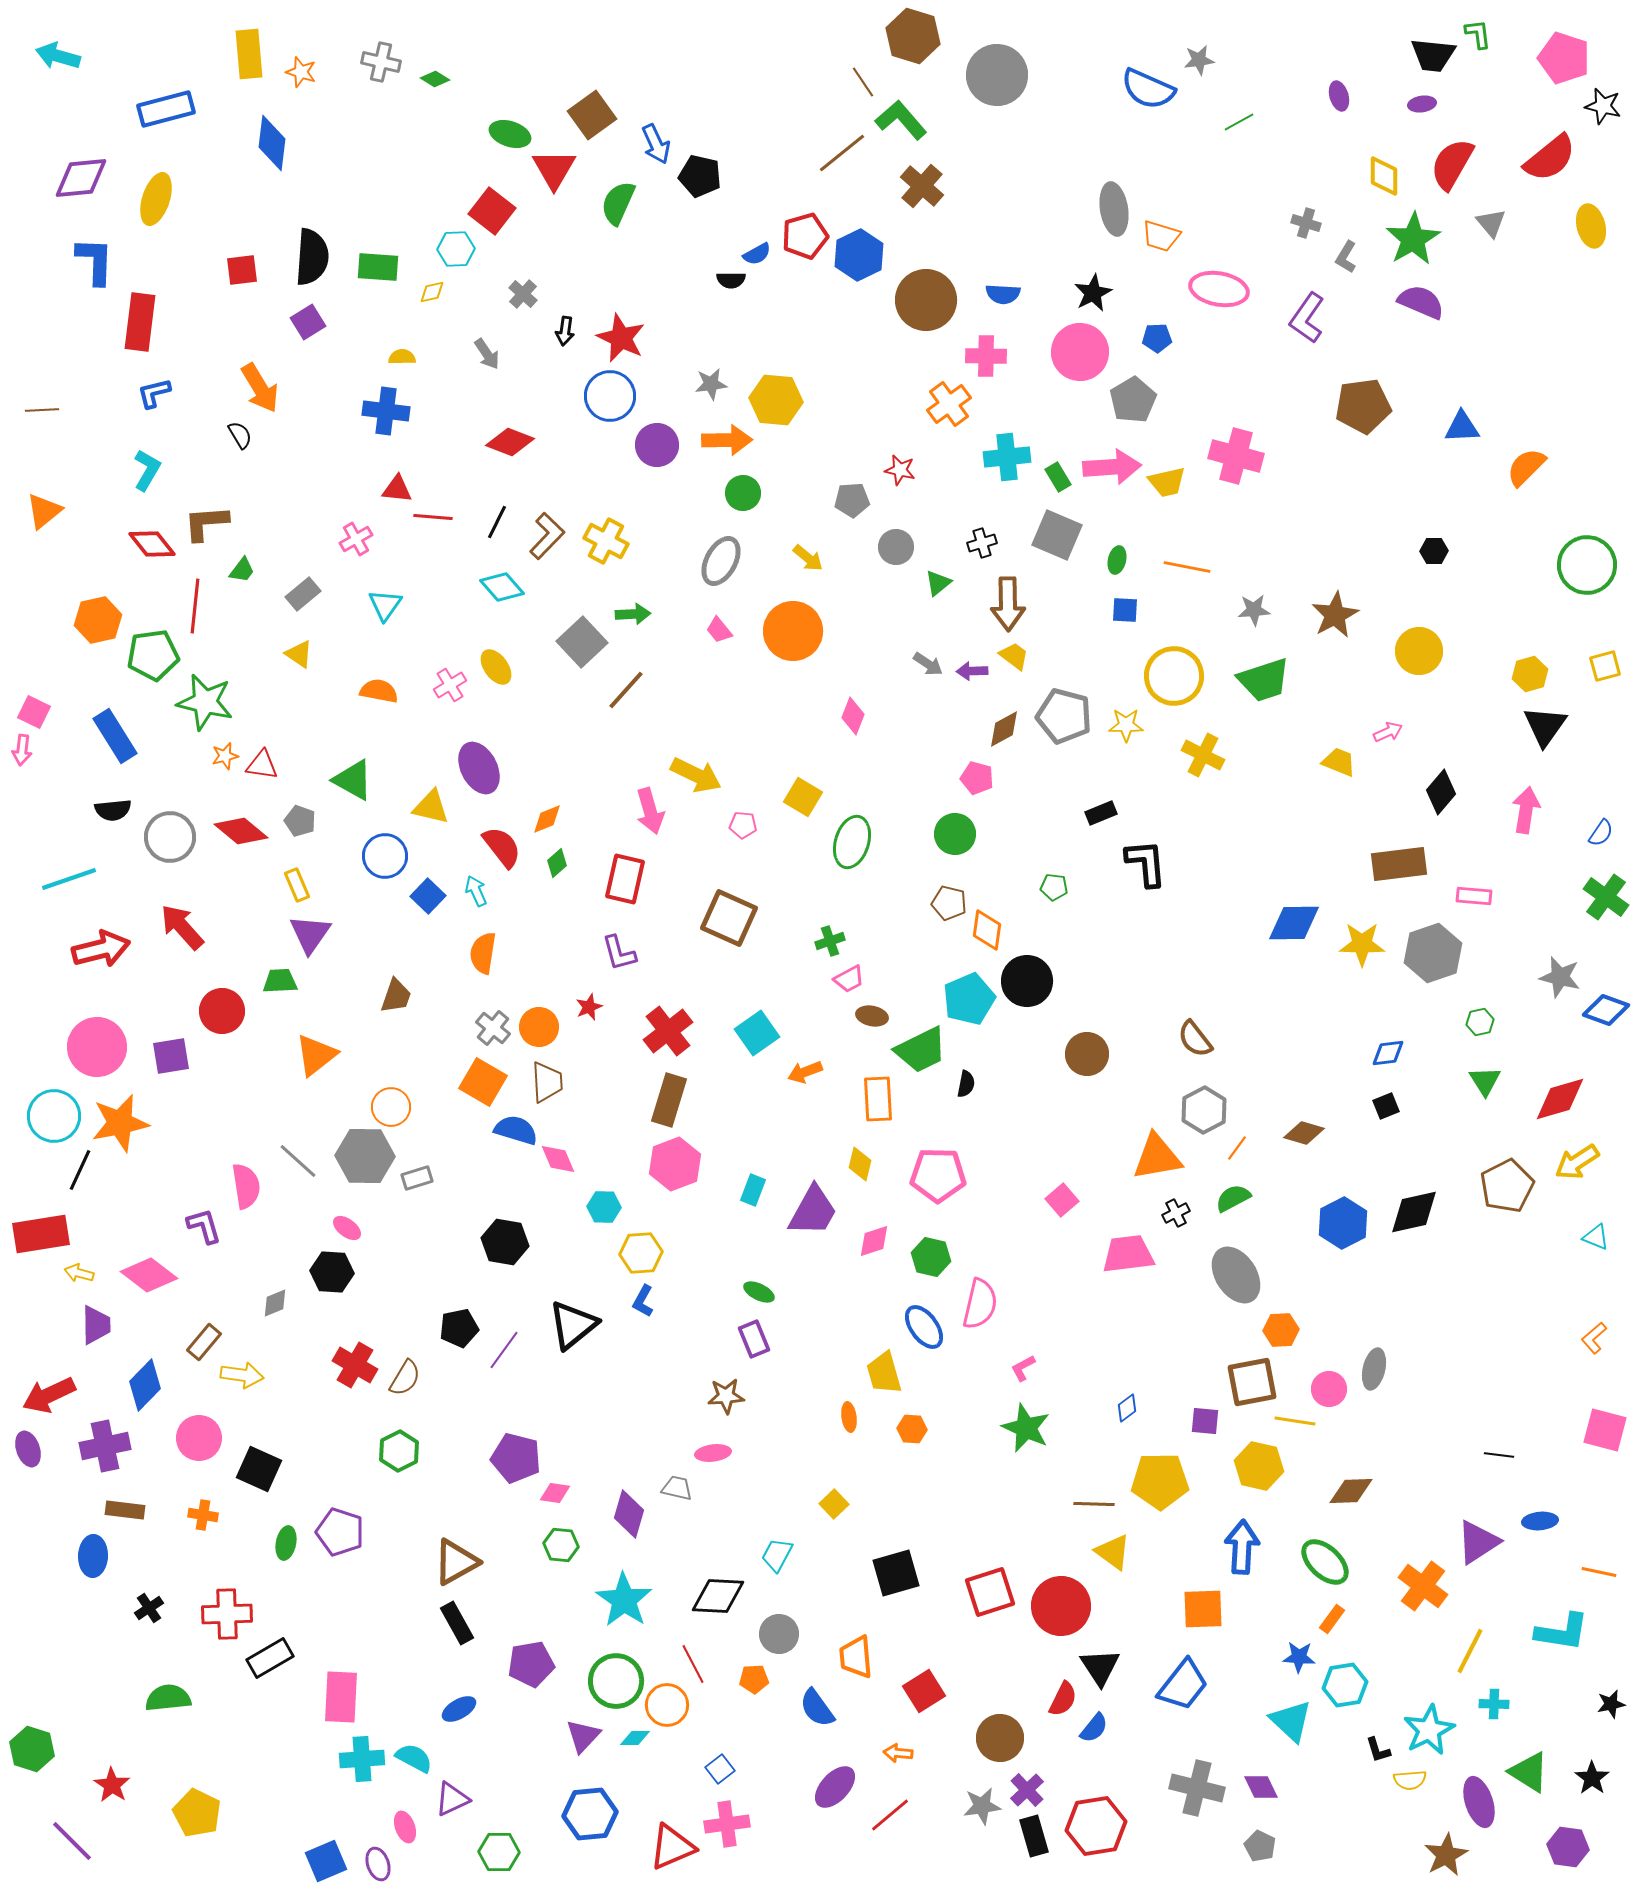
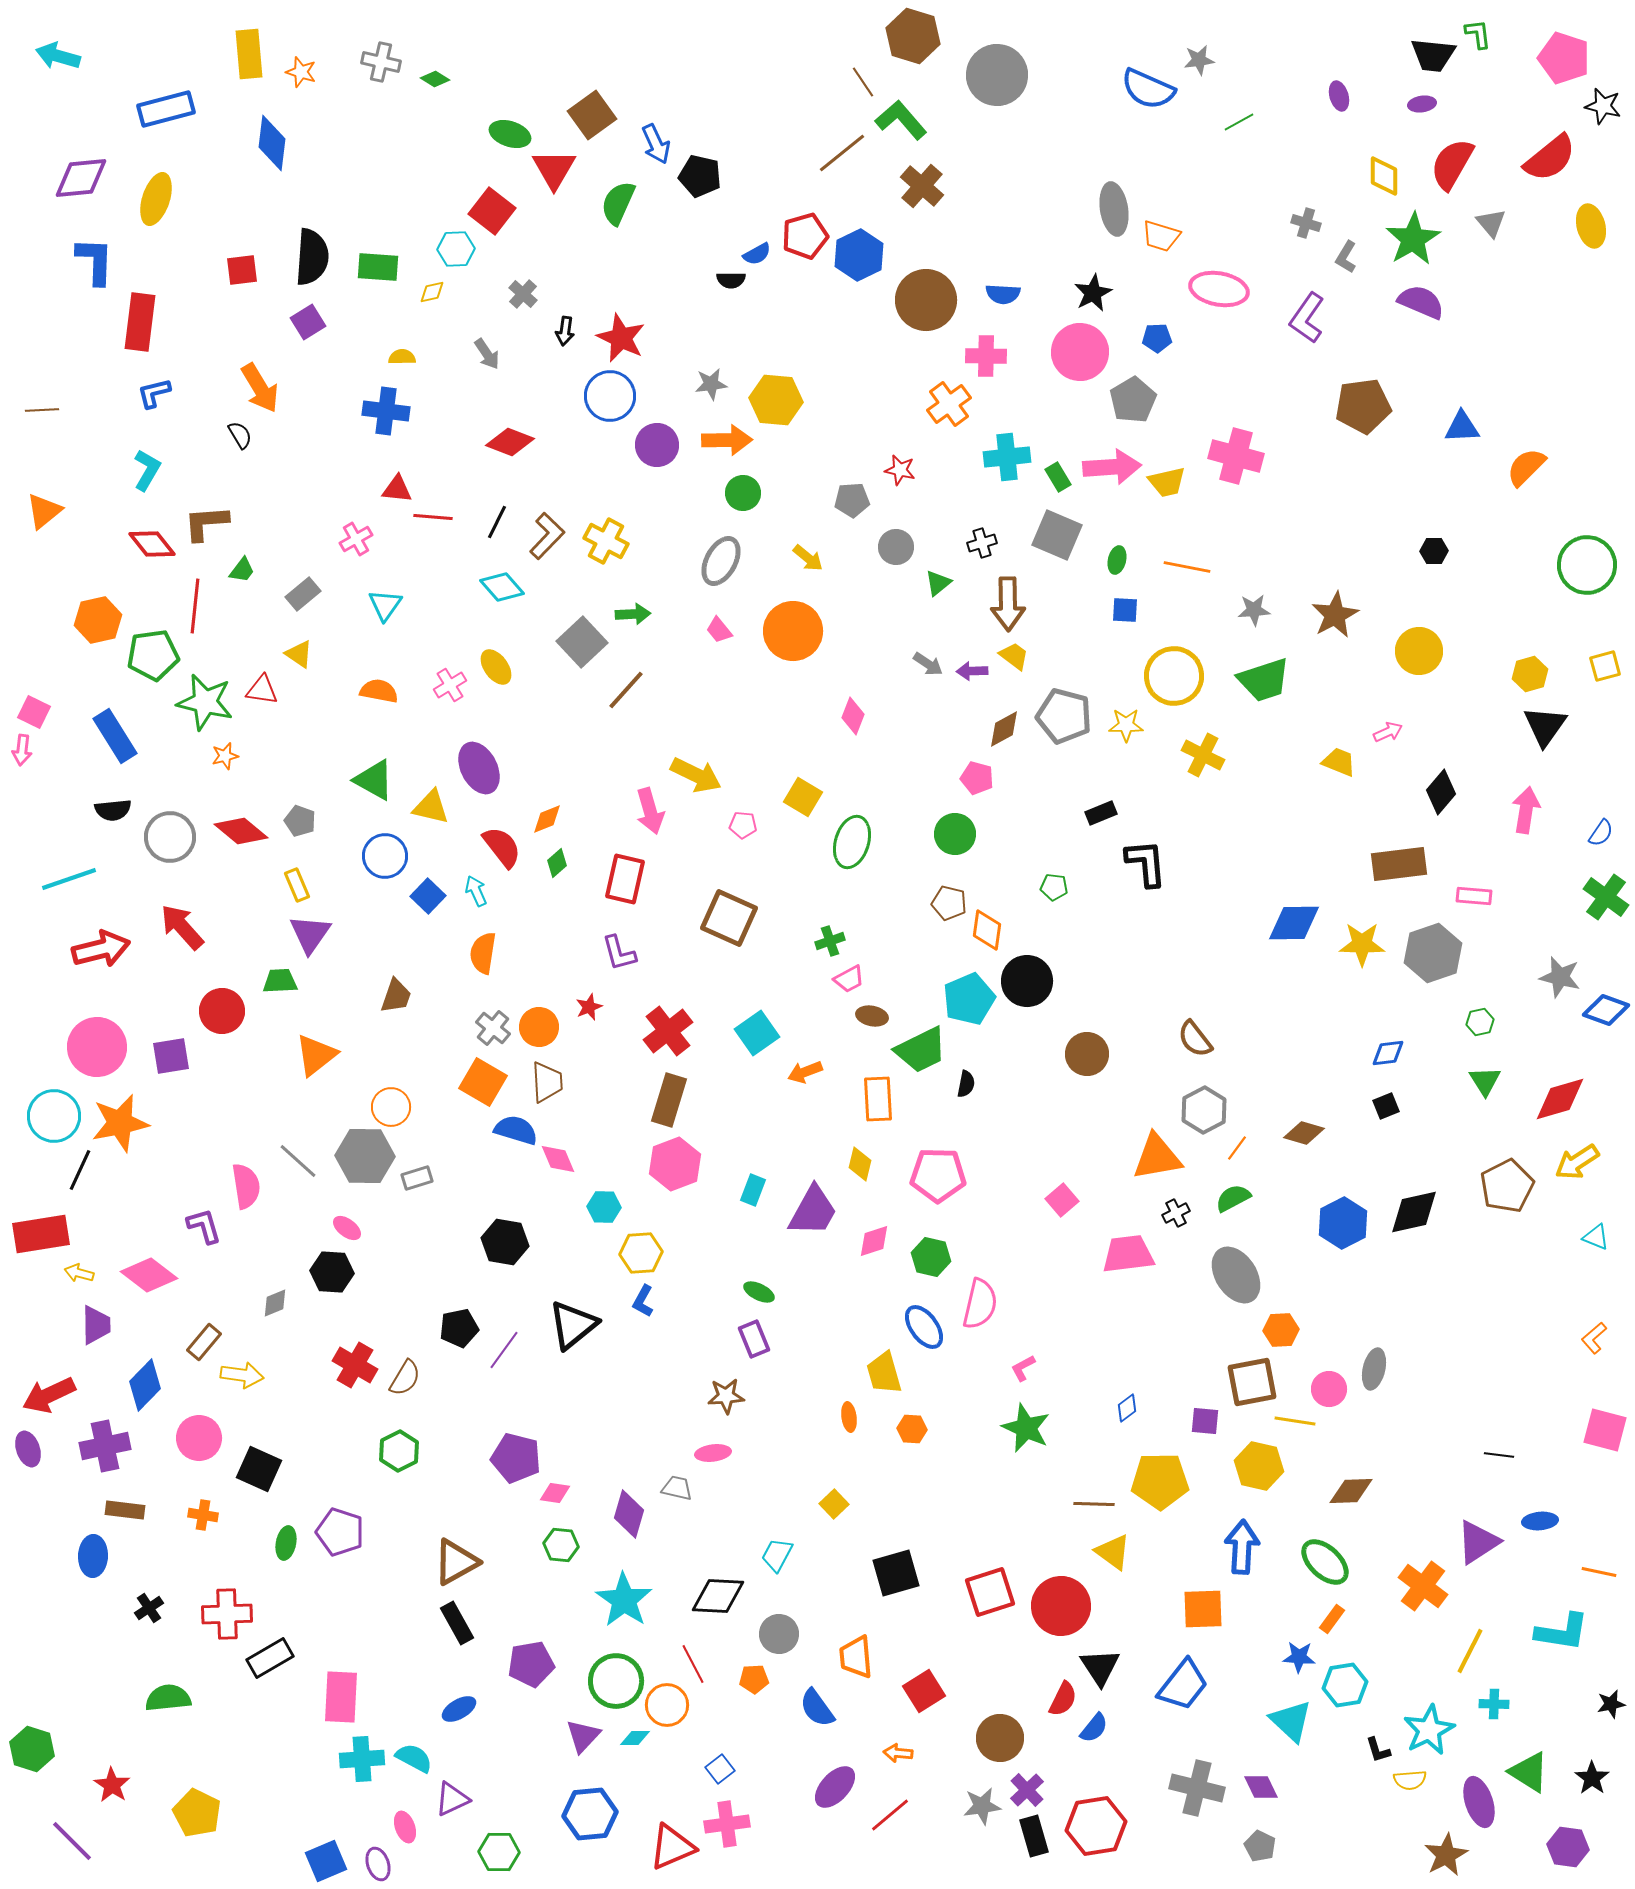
red triangle at (262, 765): moved 75 px up
green triangle at (353, 780): moved 21 px right
